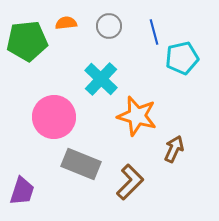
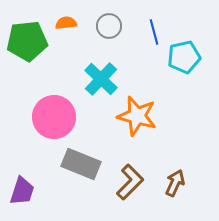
cyan pentagon: moved 2 px right, 1 px up
brown arrow: moved 1 px right, 34 px down
